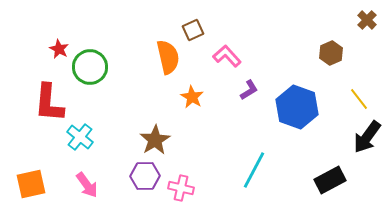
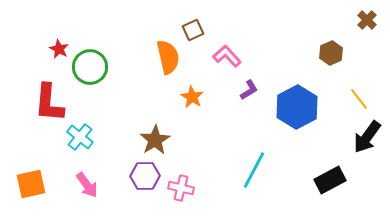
blue hexagon: rotated 12 degrees clockwise
